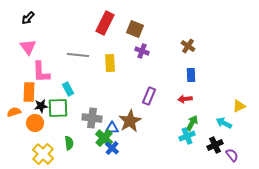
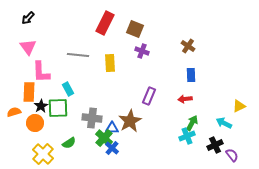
black star: rotated 24 degrees counterclockwise
green semicircle: rotated 64 degrees clockwise
